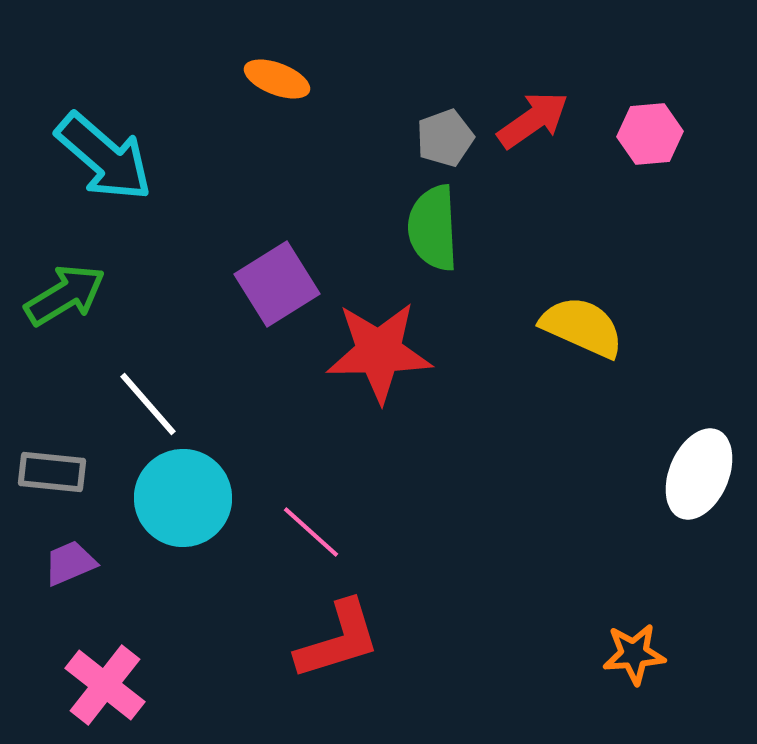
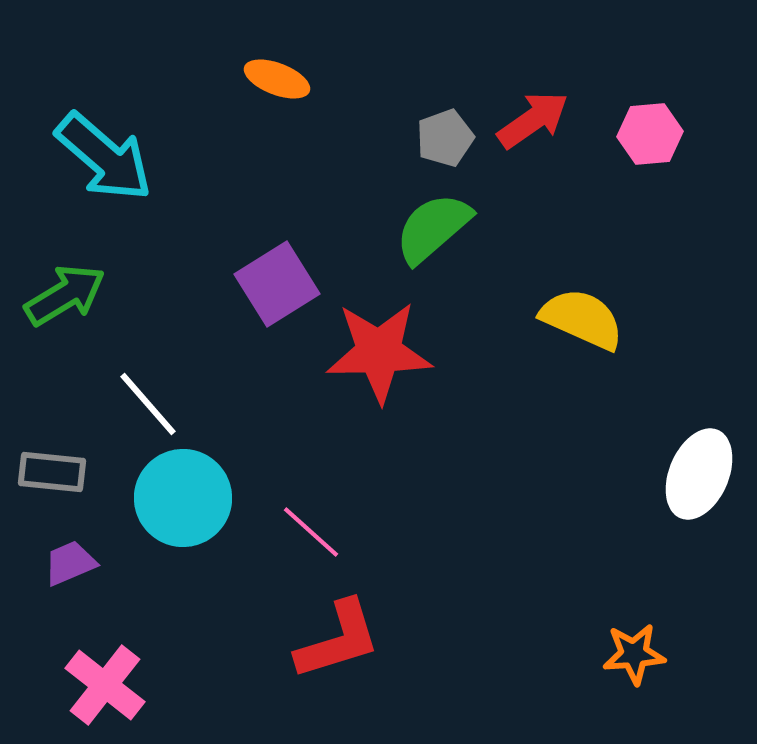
green semicircle: rotated 52 degrees clockwise
yellow semicircle: moved 8 px up
